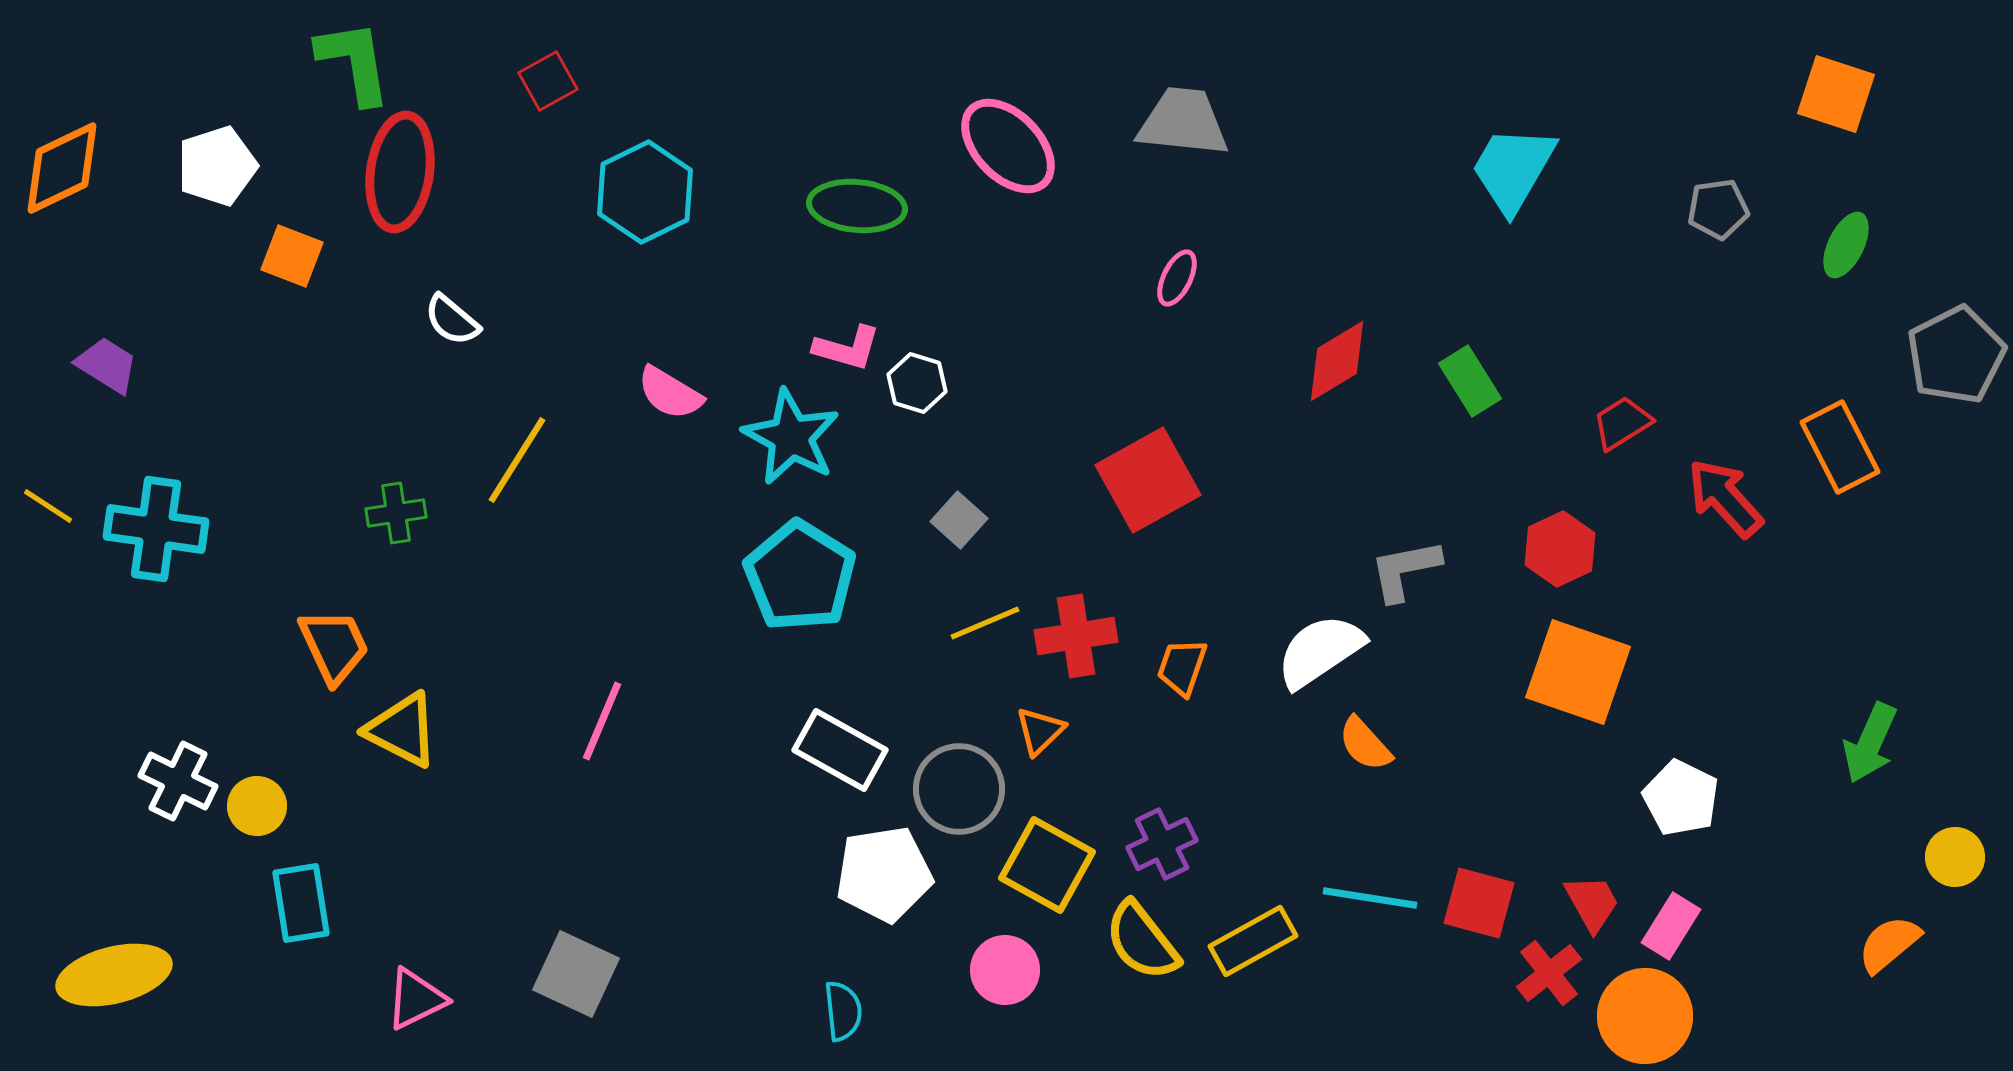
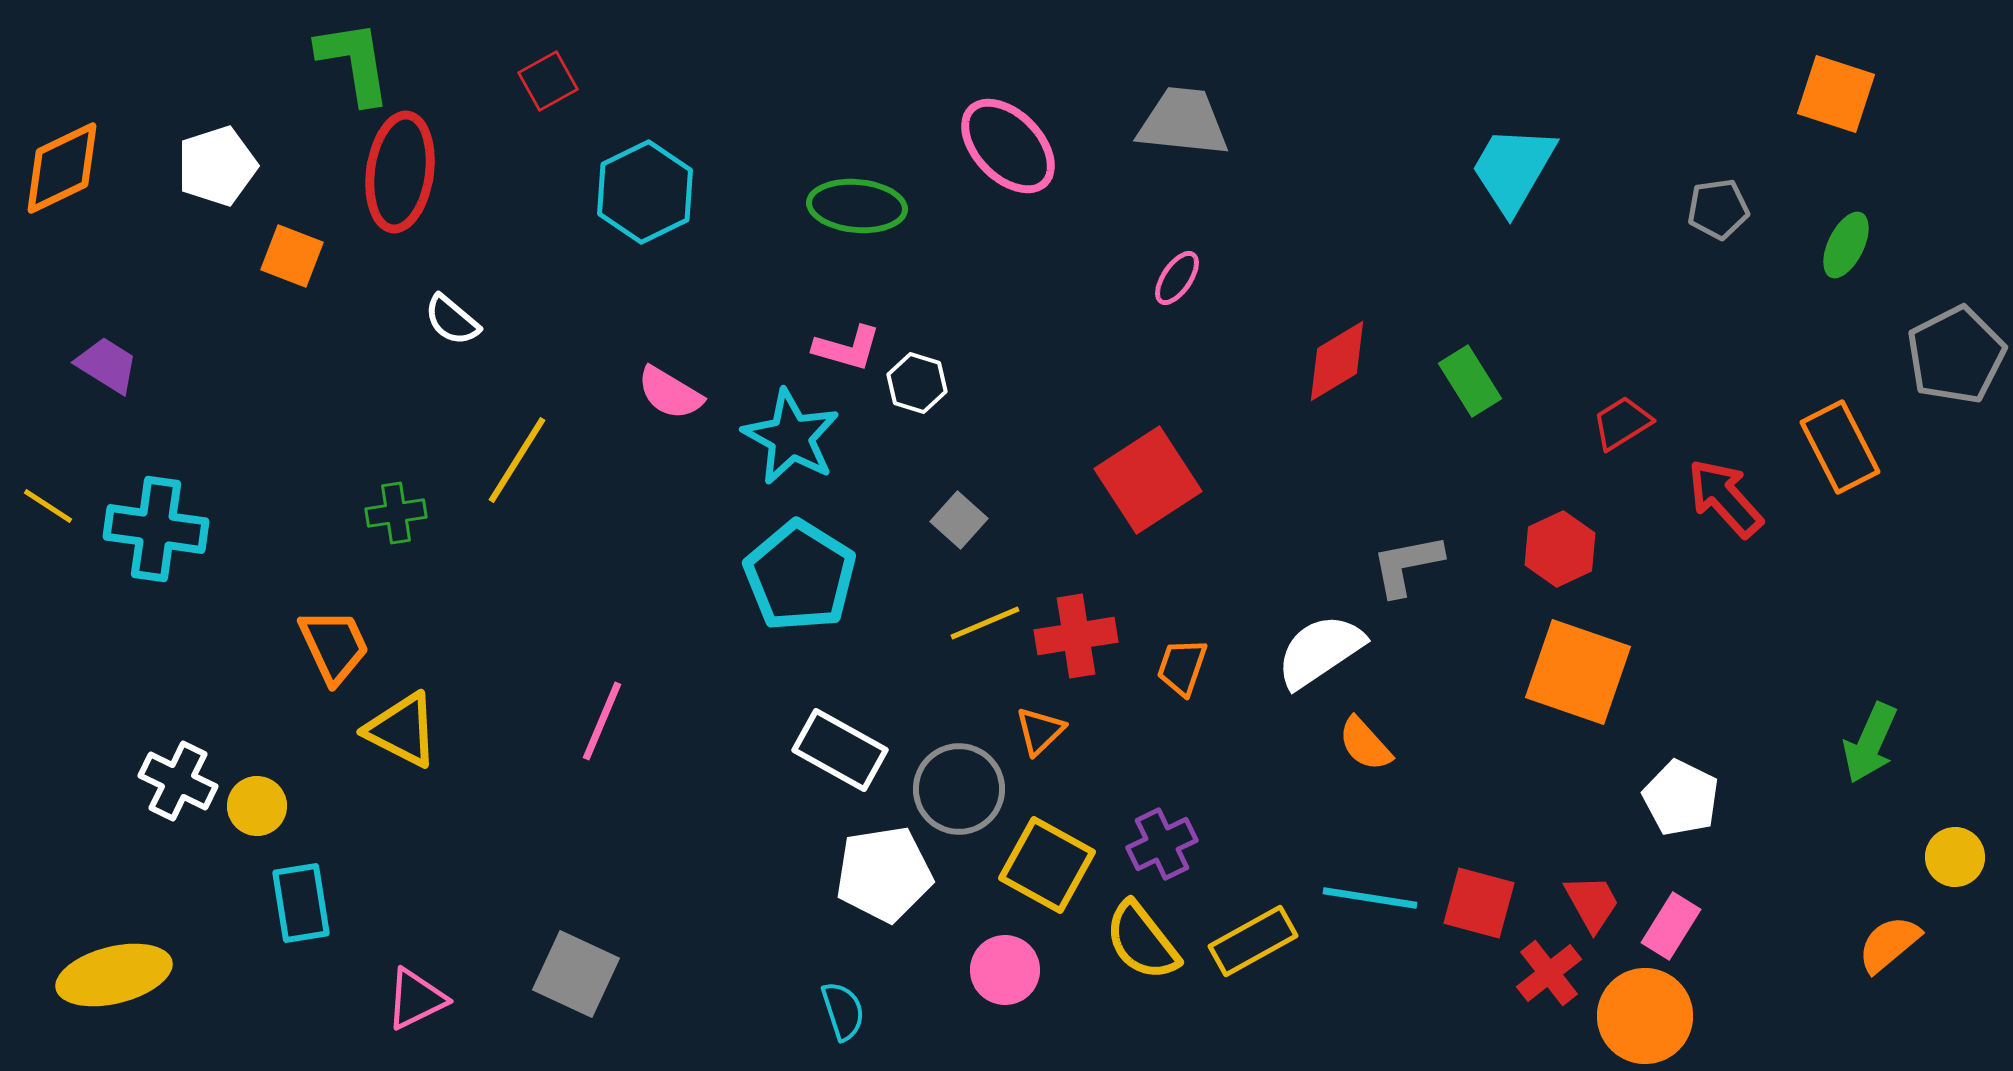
pink ellipse at (1177, 278): rotated 8 degrees clockwise
red square at (1148, 480): rotated 4 degrees counterclockwise
gray L-shape at (1405, 570): moved 2 px right, 5 px up
cyan semicircle at (843, 1011): rotated 12 degrees counterclockwise
